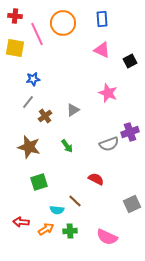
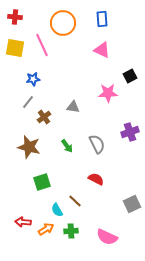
red cross: moved 1 px down
pink line: moved 5 px right, 11 px down
black square: moved 15 px down
pink star: rotated 24 degrees counterclockwise
gray triangle: moved 3 px up; rotated 40 degrees clockwise
brown cross: moved 1 px left, 1 px down
gray semicircle: moved 12 px left; rotated 96 degrees counterclockwise
green square: moved 3 px right
cyan semicircle: rotated 56 degrees clockwise
red arrow: moved 2 px right
green cross: moved 1 px right
